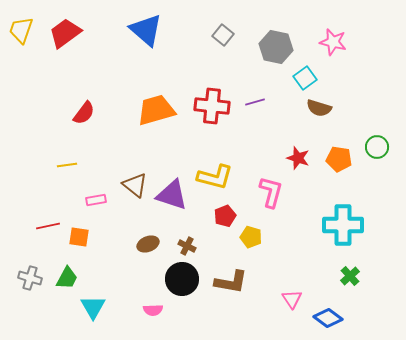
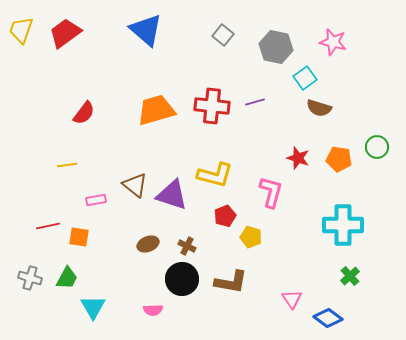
yellow L-shape: moved 2 px up
